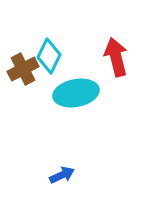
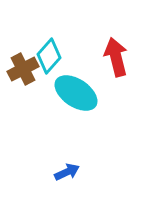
cyan diamond: rotated 16 degrees clockwise
cyan ellipse: rotated 45 degrees clockwise
blue arrow: moved 5 px right, 3 px up
